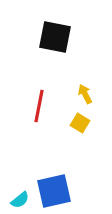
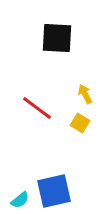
black square: moved 2 px right, 1 px down; rotated 8 degrees counterclockwise
red line: moved 2 px left, 2 px down; rotated 64 degrees counterclockwise
